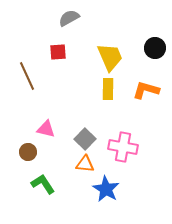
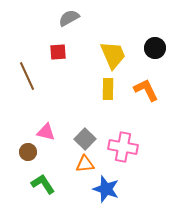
yellow trapezoid: moved 3 px right, 2 px up
orange L-shape: rotated 48 degrees clockwise
pink triangle: moved 3 px down
orange triangle: rotated 12 degrees counterclockwise
blue star: rotated 12 degrees counterclockwise
